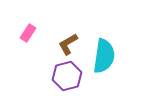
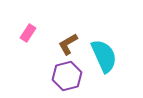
cyan semicircle: rotated 32 degrees counterclockwise
